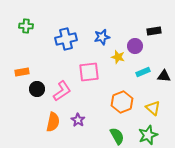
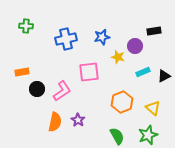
black triangle: rotated 32 degrees counterclockwise
orange semicircle: moved 2 px right
